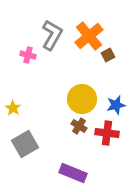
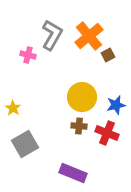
yellow circle: moved 2 px up
brown cross: rotated 28 degrees counterclockwise
red cross: rotated 15 degrees clockwise
